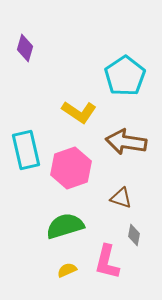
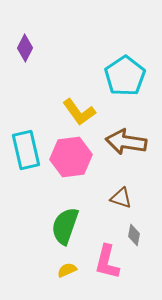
purple diamond: rotated 12 degrees clockwise
yellow L-shape: rotated 20 degrees clockwise
pink hexagon: moved 11 px up; rotated 12 degrees clockwise
green semicircle: rotated 54 degrees counterclockwise
